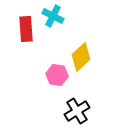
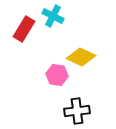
red rectangle: moved 2 px left; rotated 35 degrees clockwise
yellow diamond: rotated 68 degrees clockwise
black cross: rotated 25 degrees clockwise
